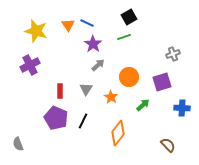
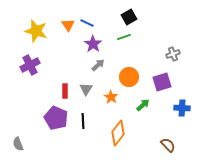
red rectangle: moved 5 px right
black line: rotated 28 degrees counterclockwise
